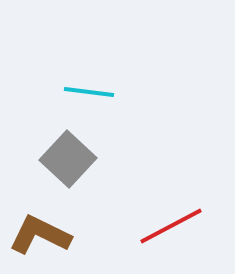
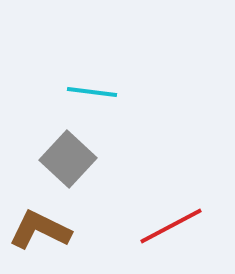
cyan line: moved 3 px right
brown L-shape: moved 5 px up
